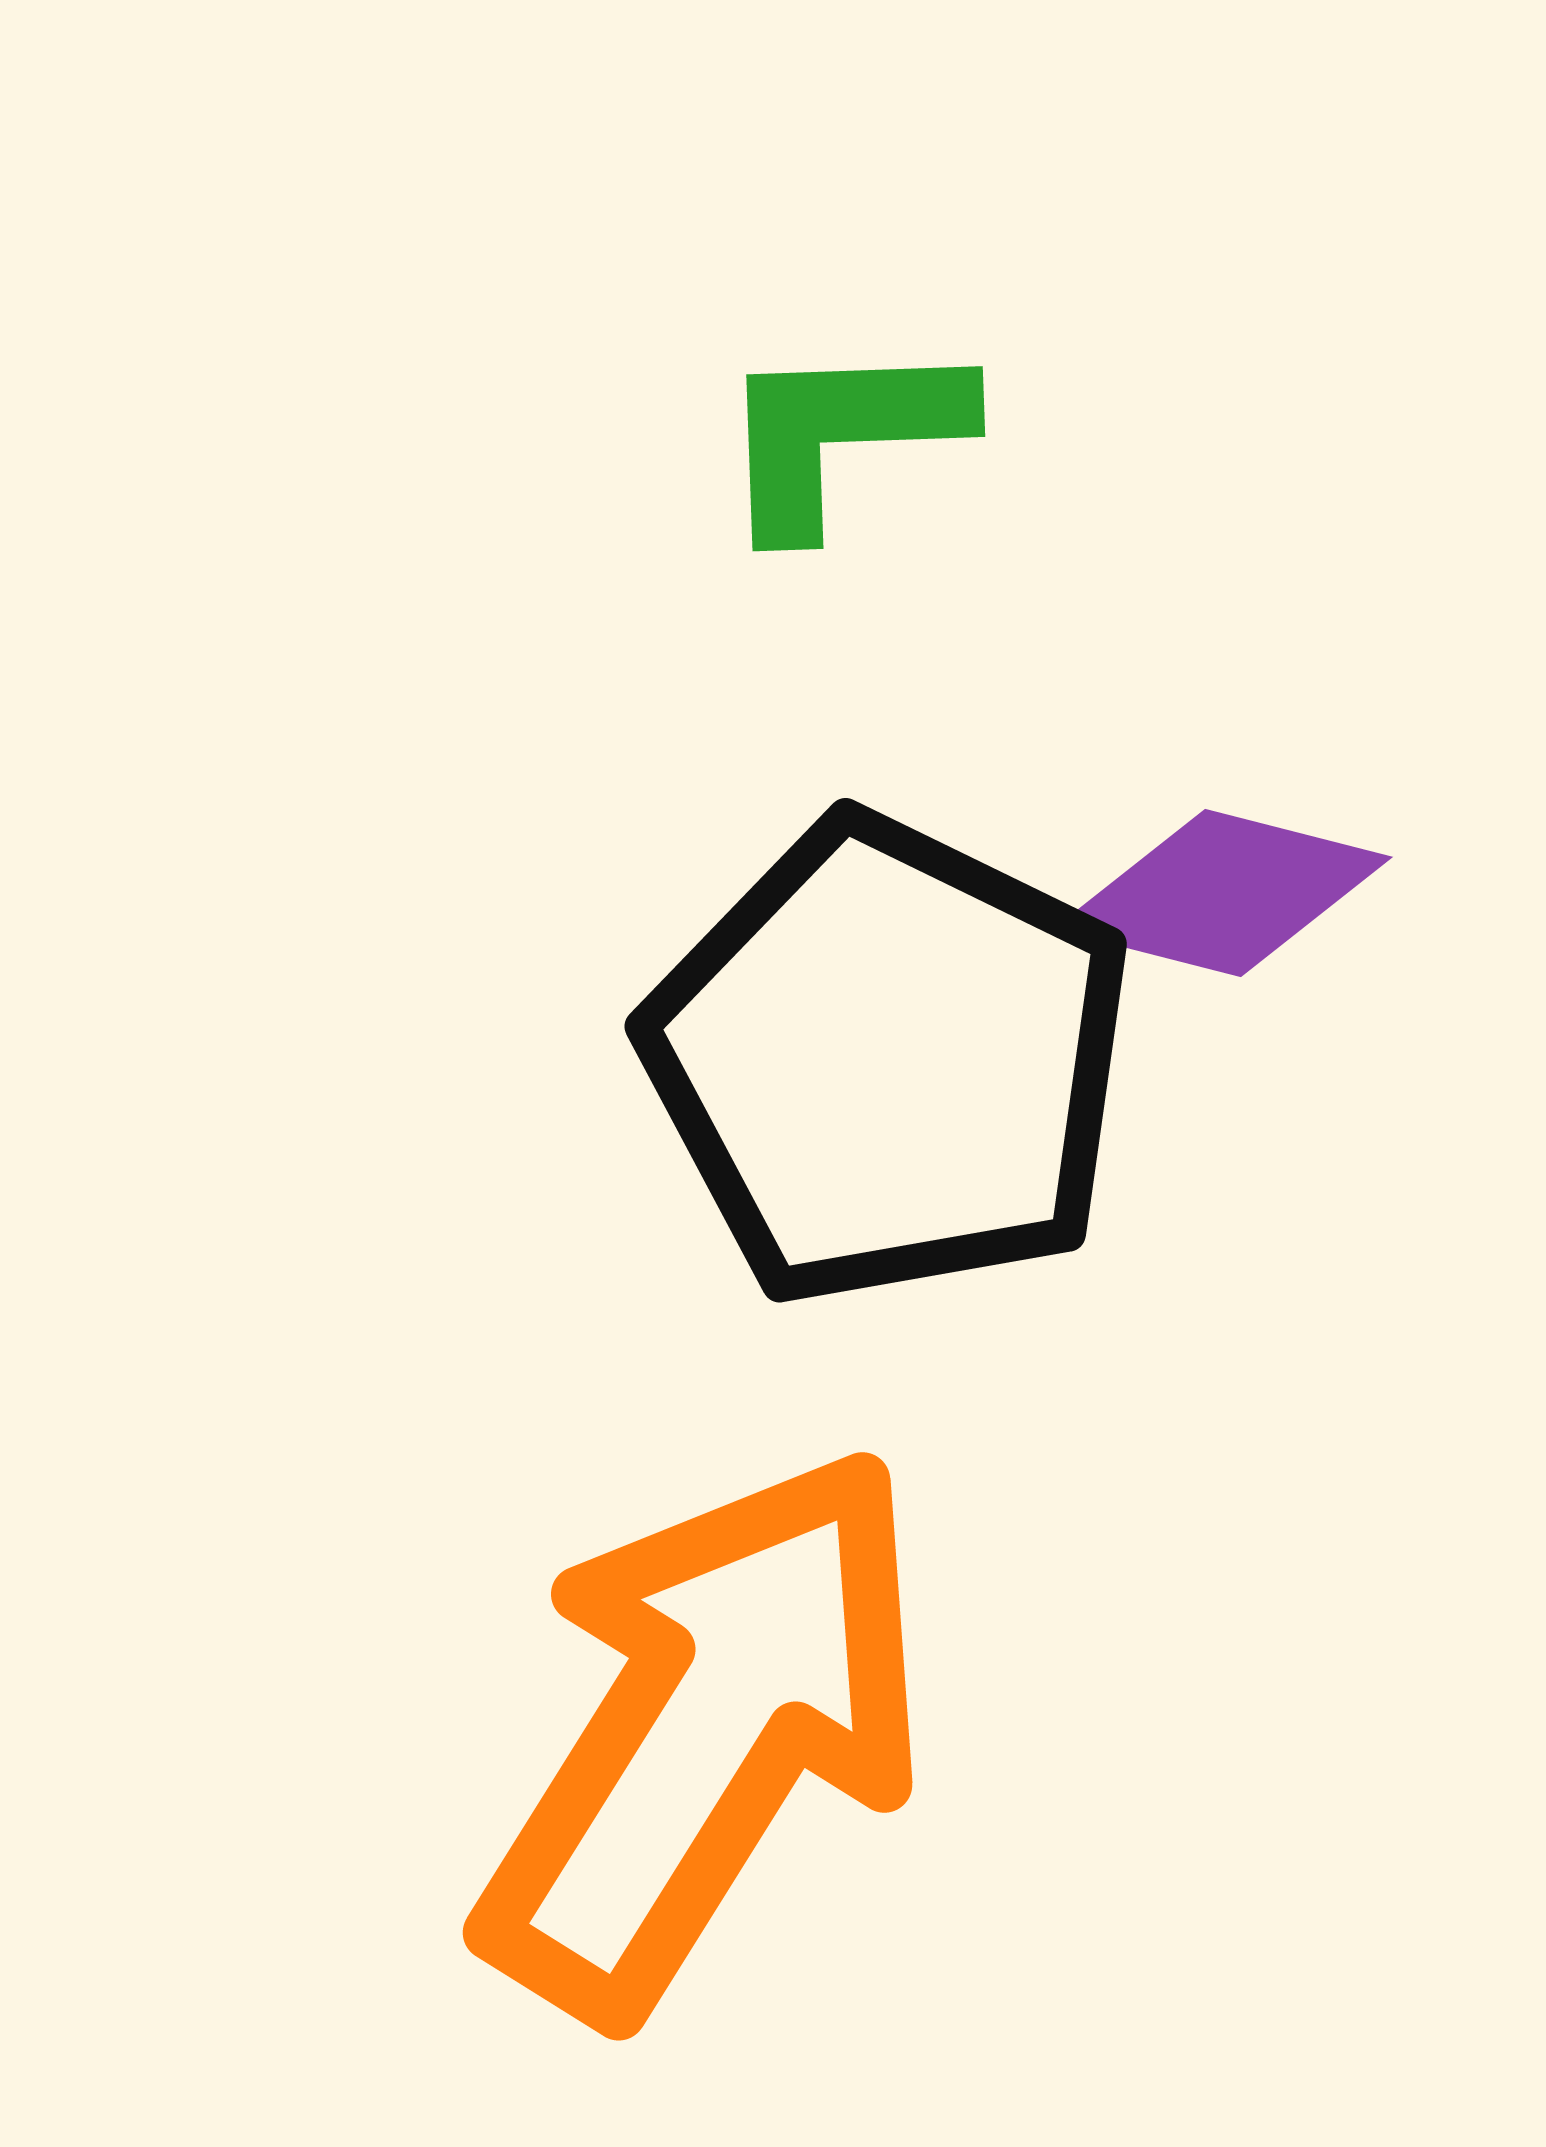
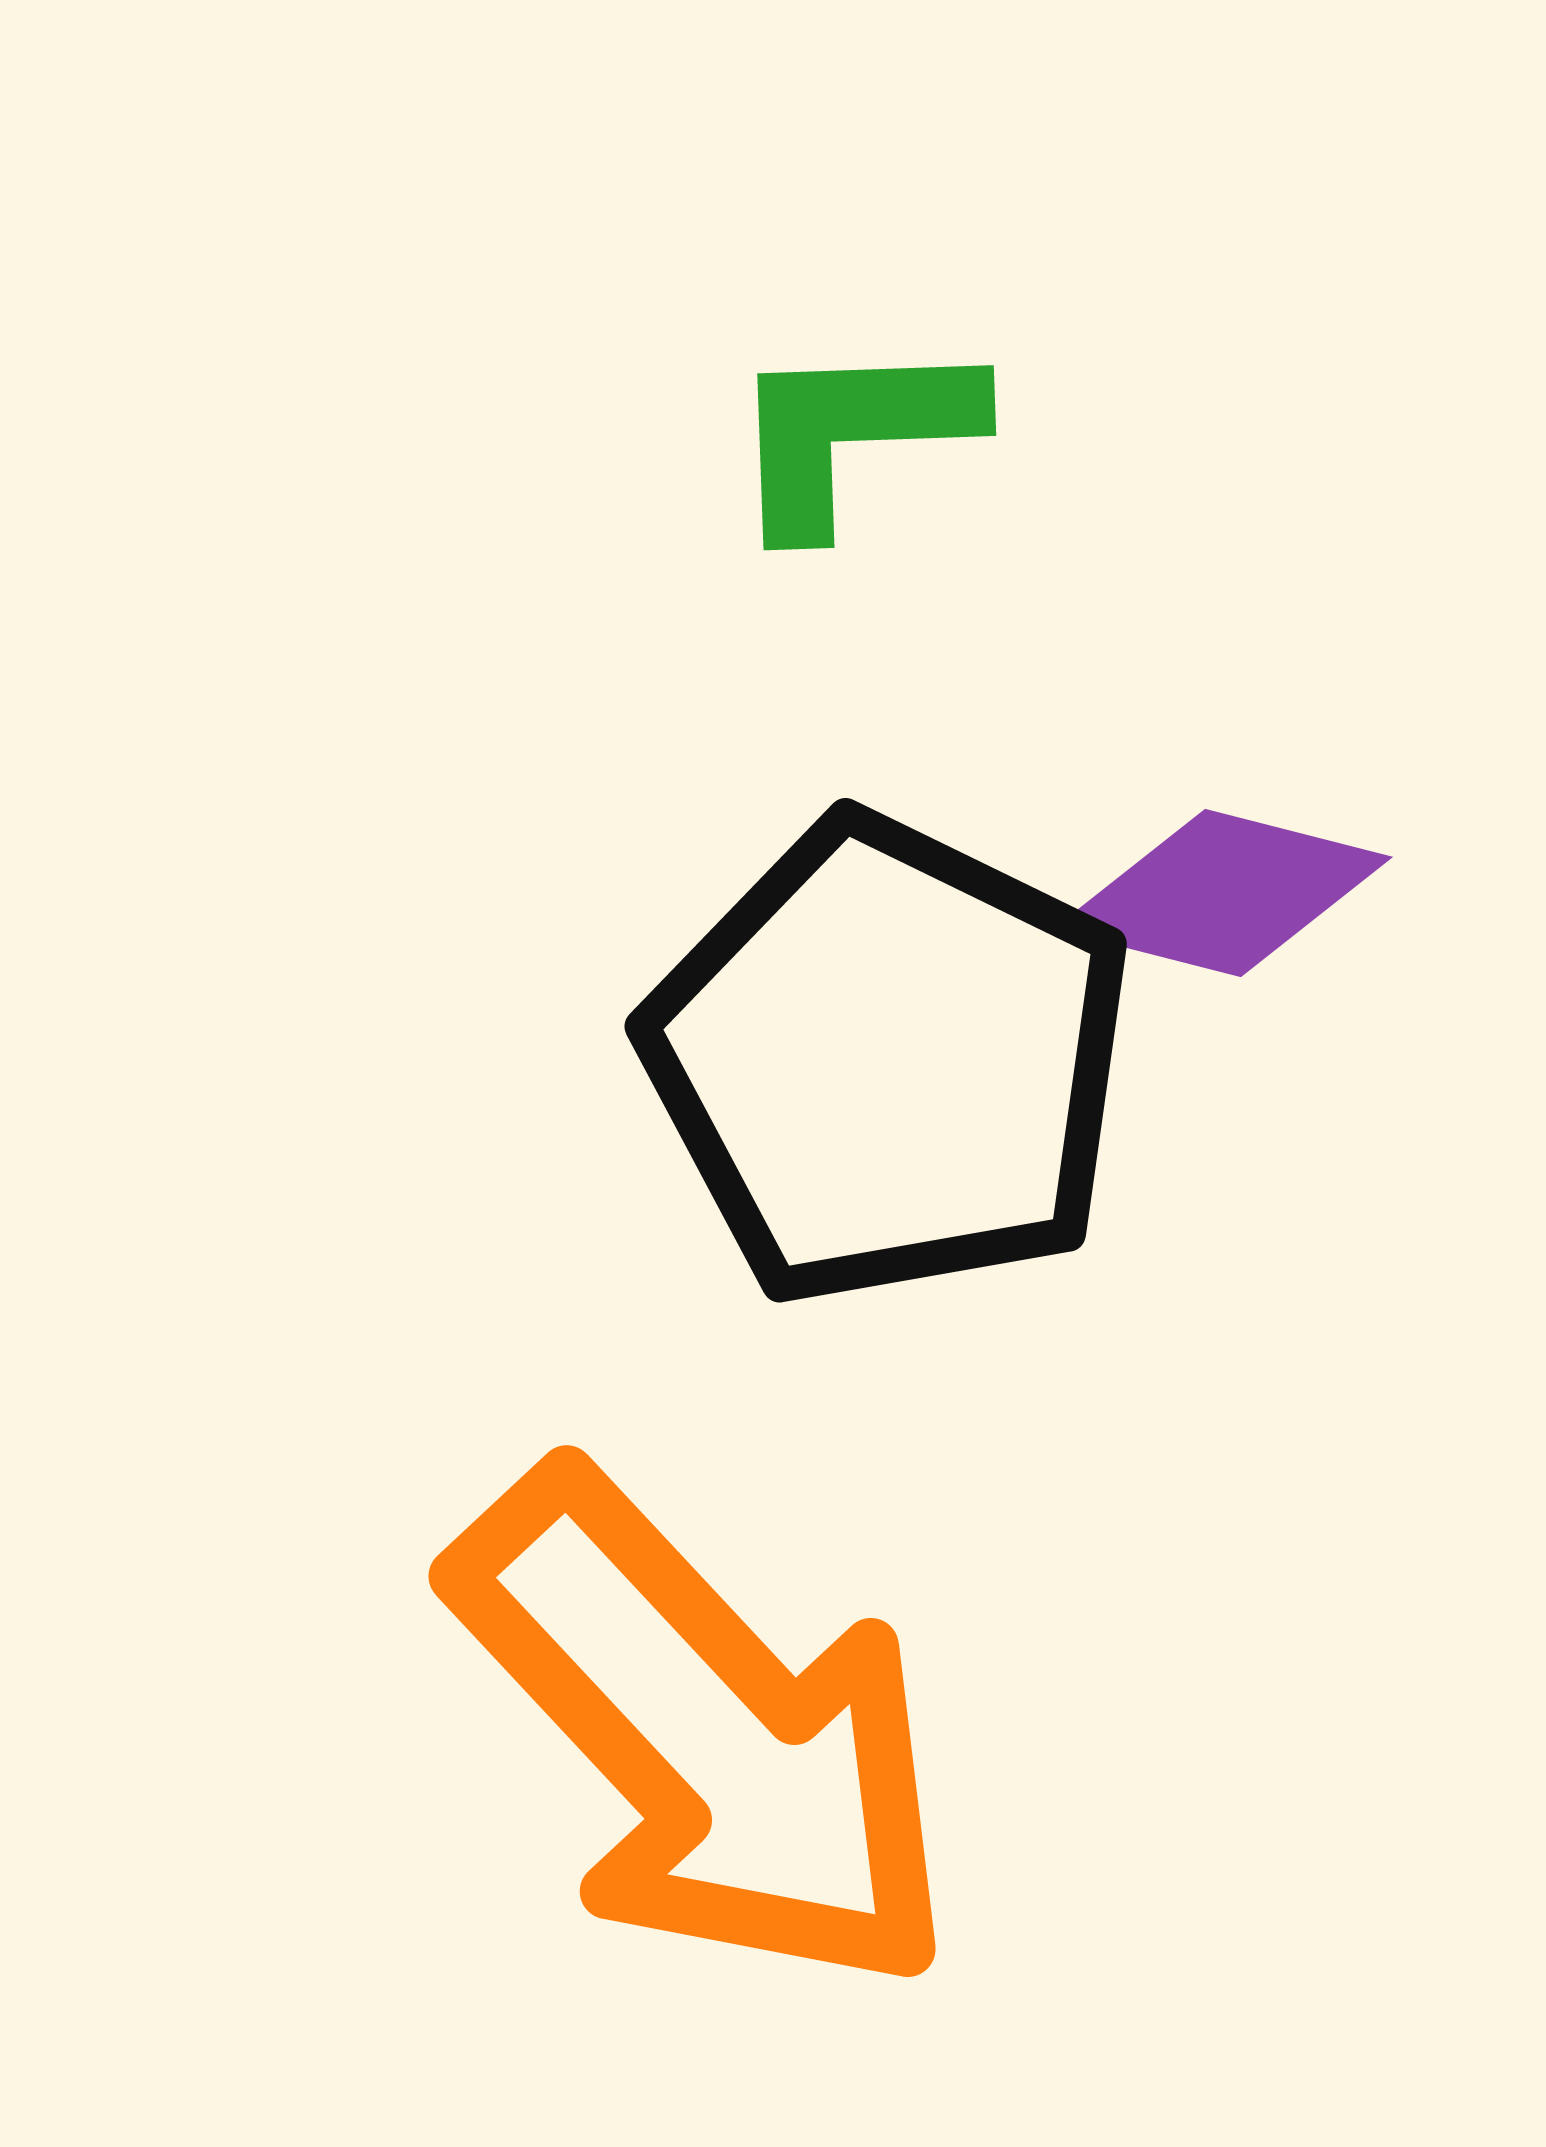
green L-shape: moved 11 px right, 1 px up
orange arrow: rotated 105 degrees clockwise
